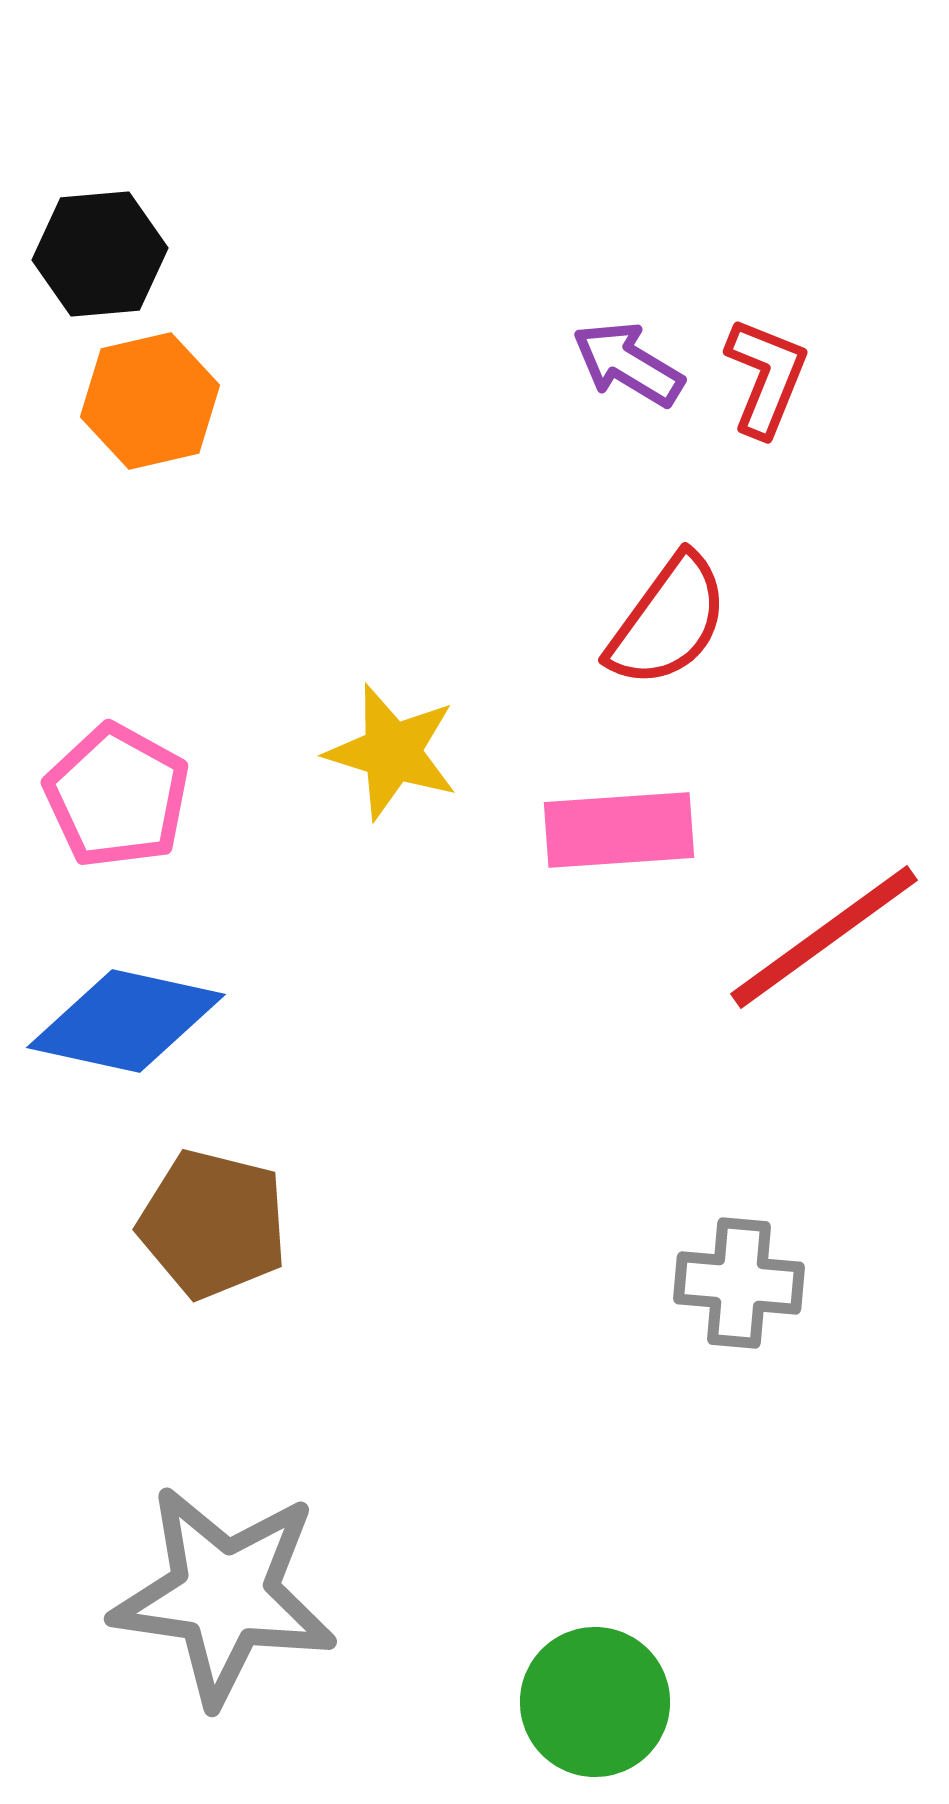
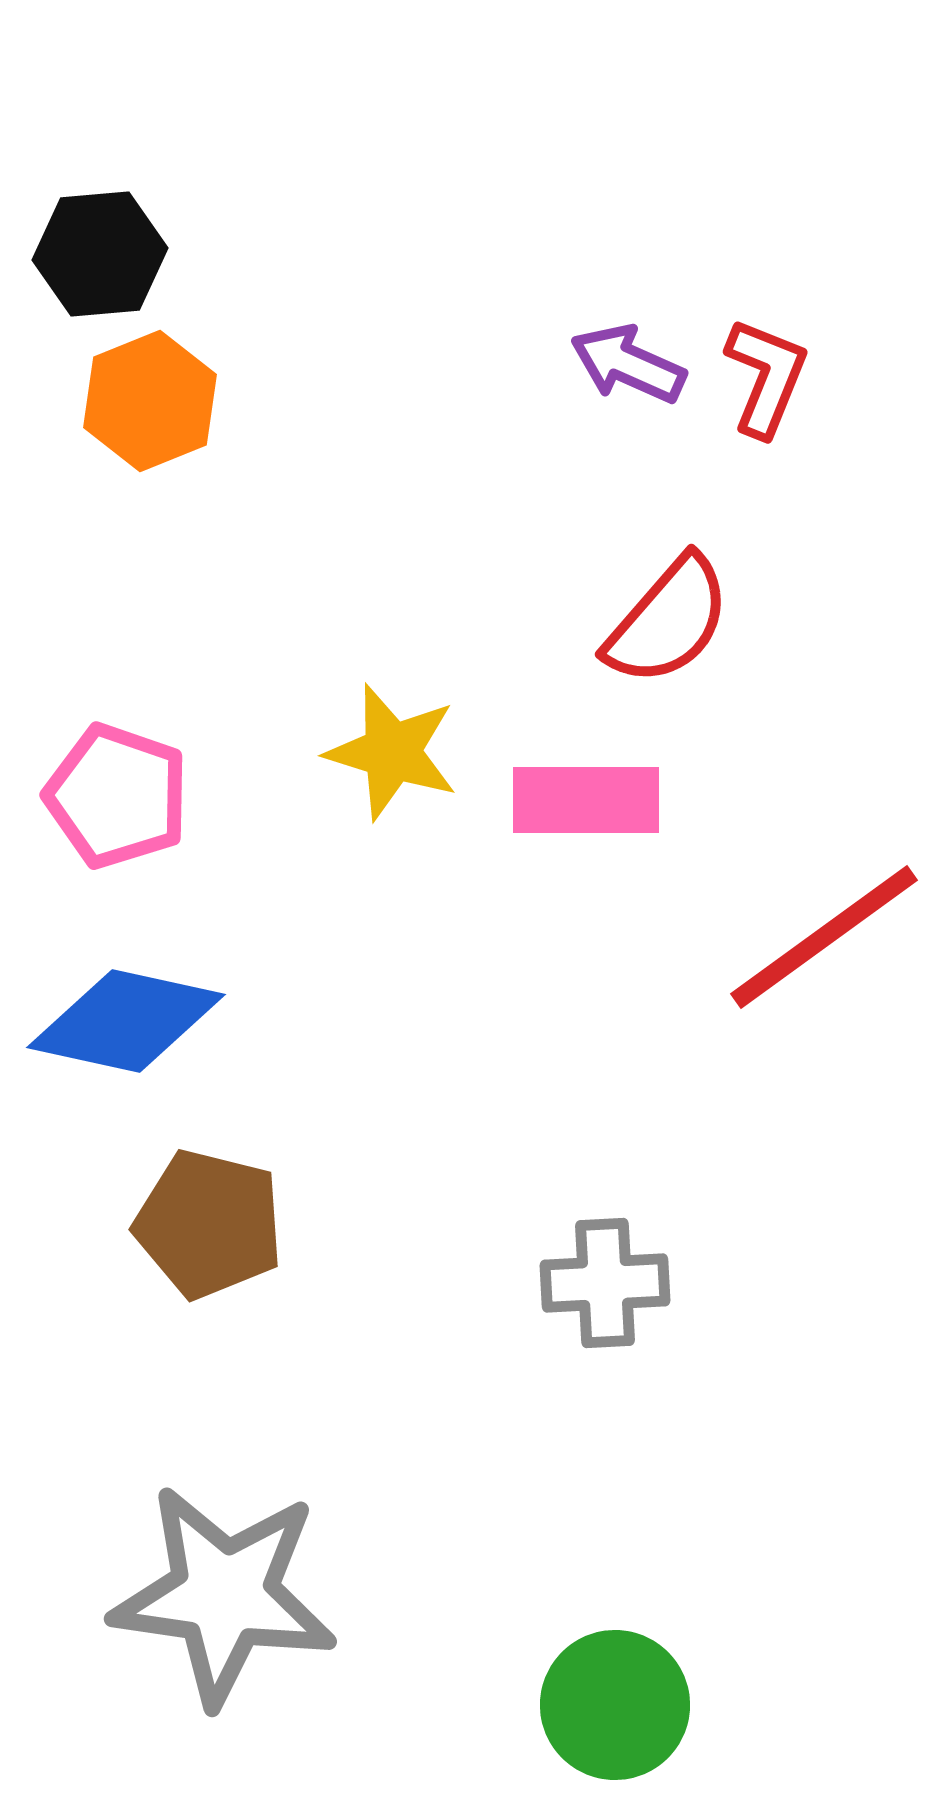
purple arrow: rotated 7 degrees counterclockwise
orange hexagon: rotated 9 degrees counterclockwise
red semicircle: rotated 5 degrees clockwise
pink pentagon: rotated 10 degrees counterclockwise
pink rectangle: moved 33 px left, 30 px up; rotated 4 degrees clockwise
brown pentagon: moved 4 px left
gray cross: moved 134 px left; rotated 8 degrees counterclockwise
green circle: moved 20 px right, 3 px down
